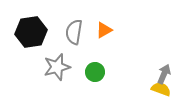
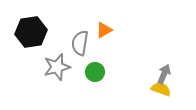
gray semicircle: moved 6 px right, 11 px down
